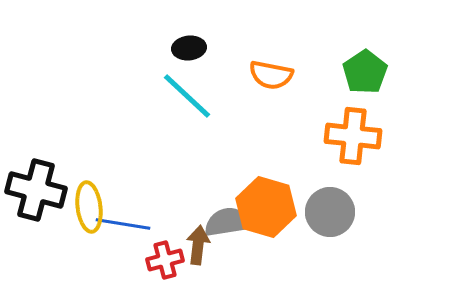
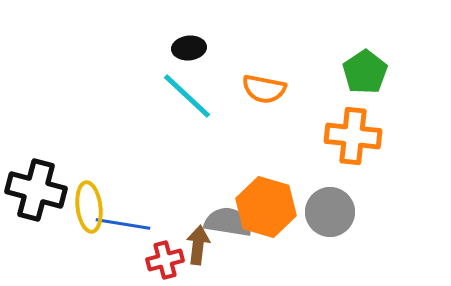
orange semicircle: moved 7 px left, 14 px down
gray semicircle: rotated 18 degrees clockwise
